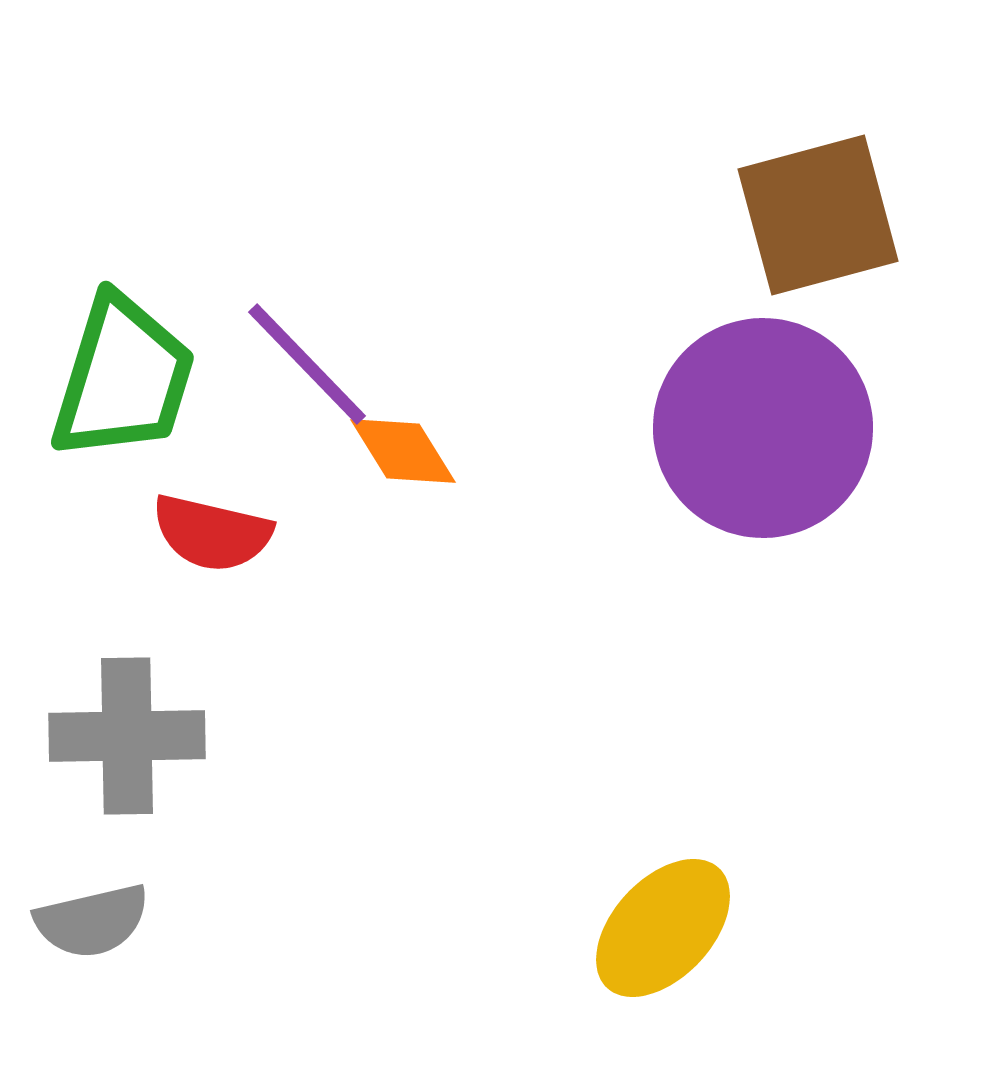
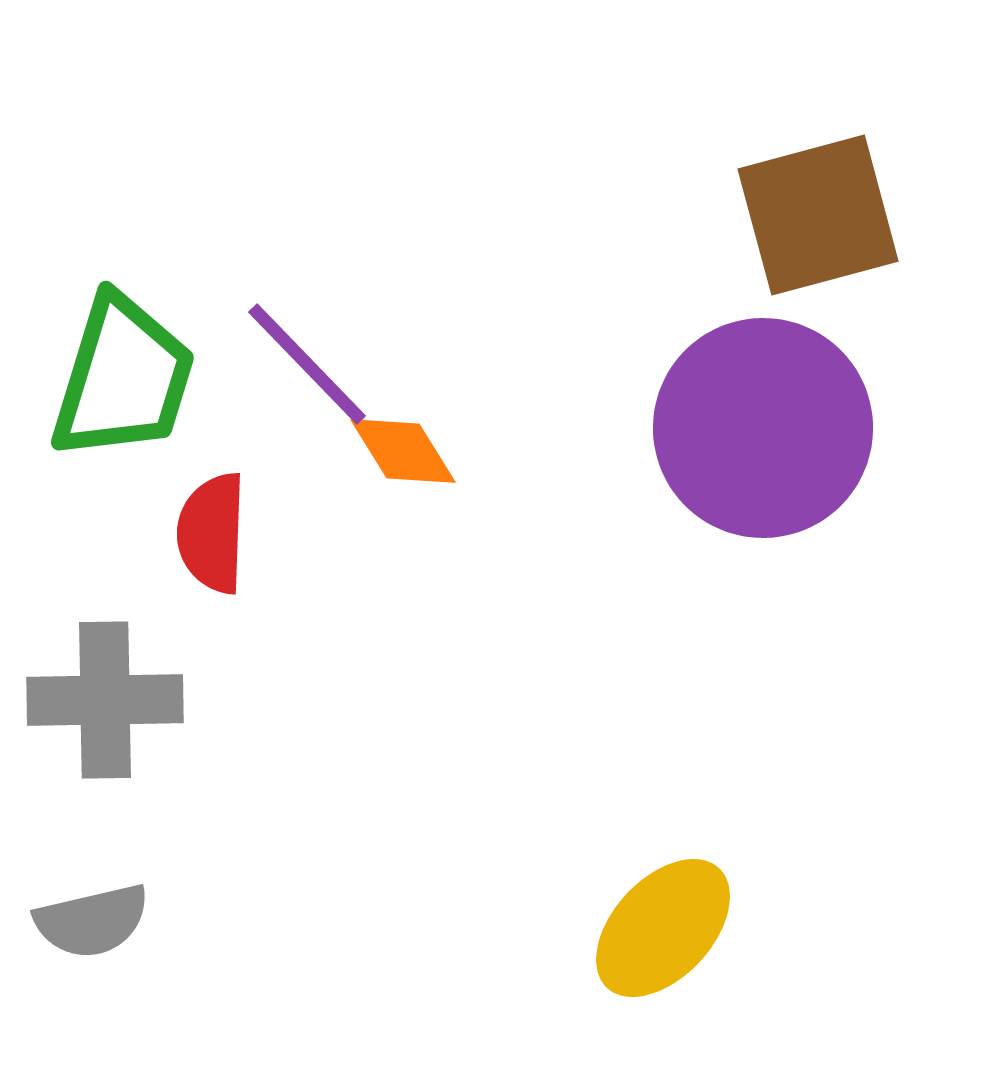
red semicircle: rotated 79 degrees clockwise
gray cross: moved 22 px left, 36 px up
